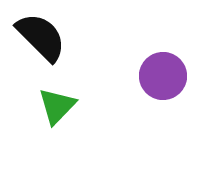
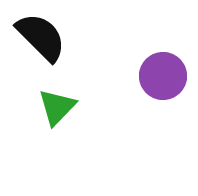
green triangle: moved 1 px down
